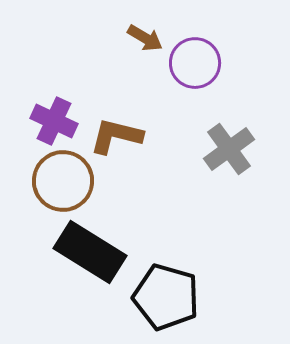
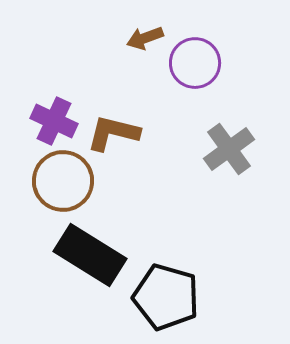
brown arrow: rotated 129 degrees clockwise
brown L-shape: moved 3 px left, 3 px up
black rectangle: moved 3 px down
